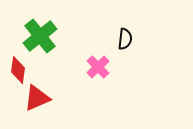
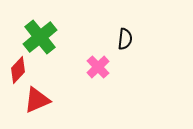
green cross: moved 1 px down
red diamond: rotated 36 degrees clockwise
red triangle: moved 2 px down
